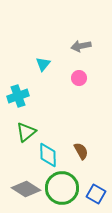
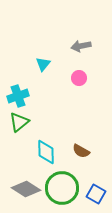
green triangle: moved 7 px left, 10 px up
brown semicircle: rotated 150 degrees clockwise
cyan diamond: moved 2 px left, 3 px up
